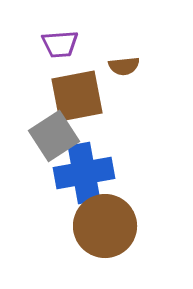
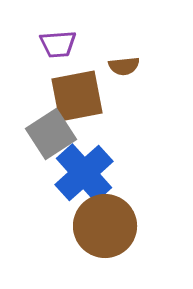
purple trapezoid: moved 2 px left
gray square: moved 3 px left, 2 px up
blue cross: rotated 32 degrees counterclockwise
